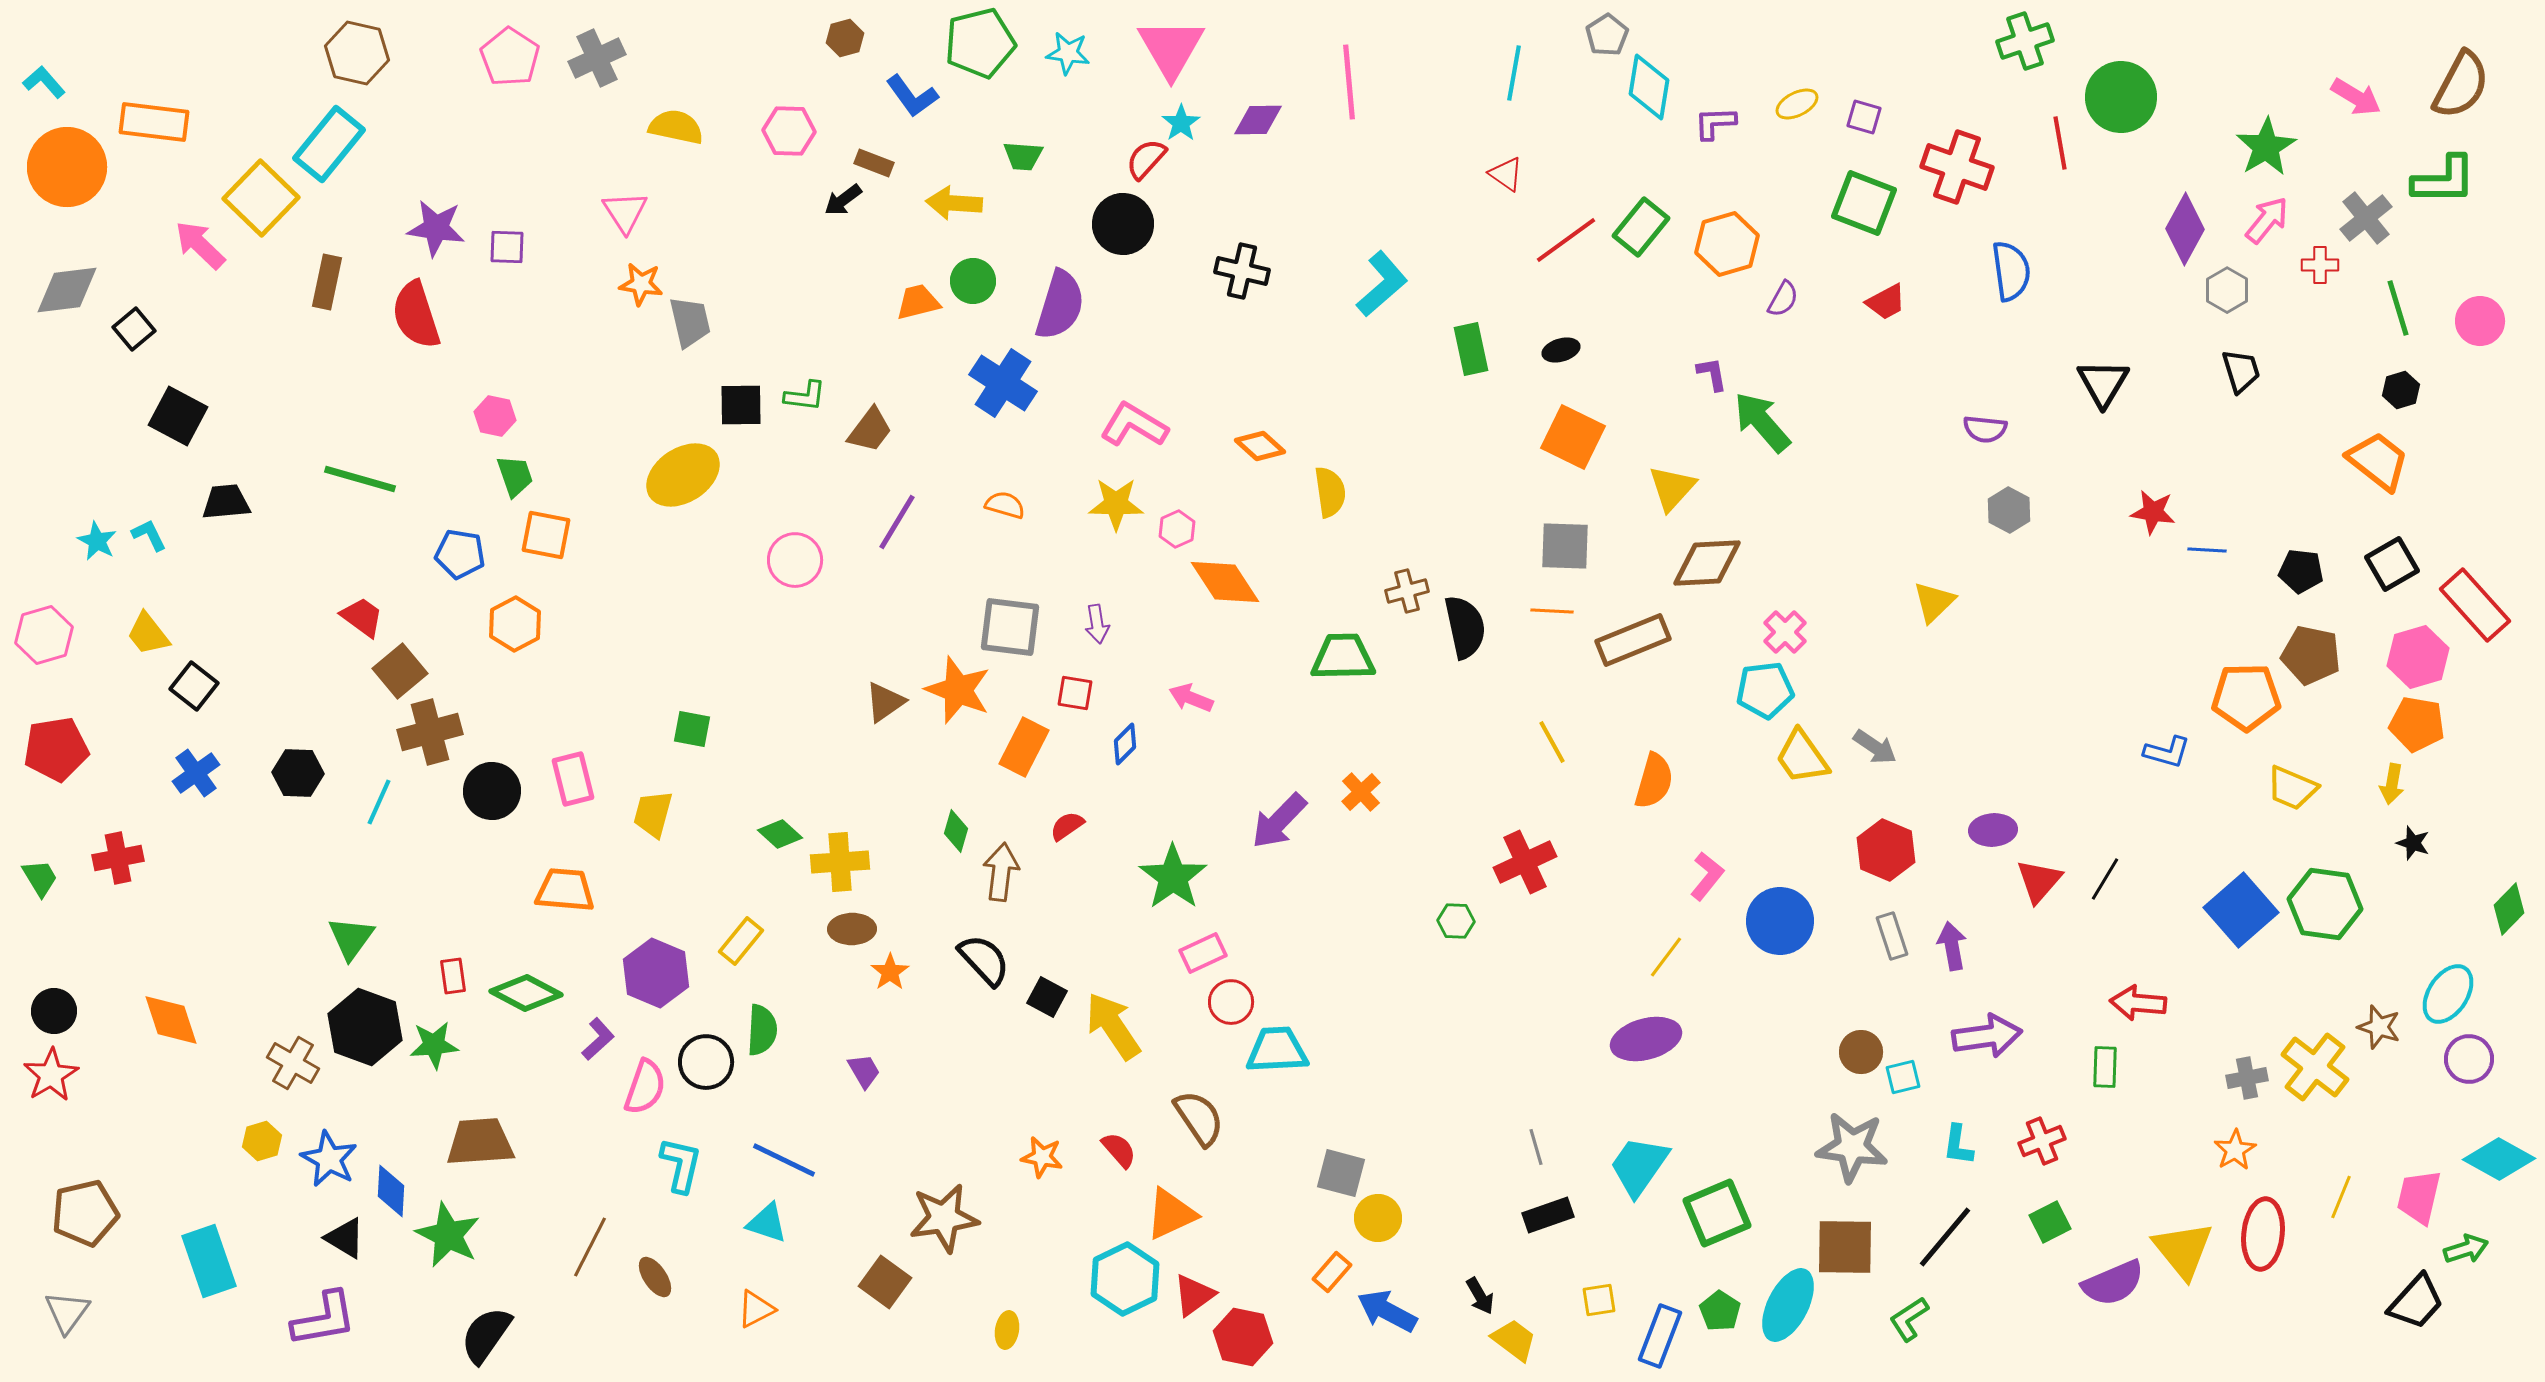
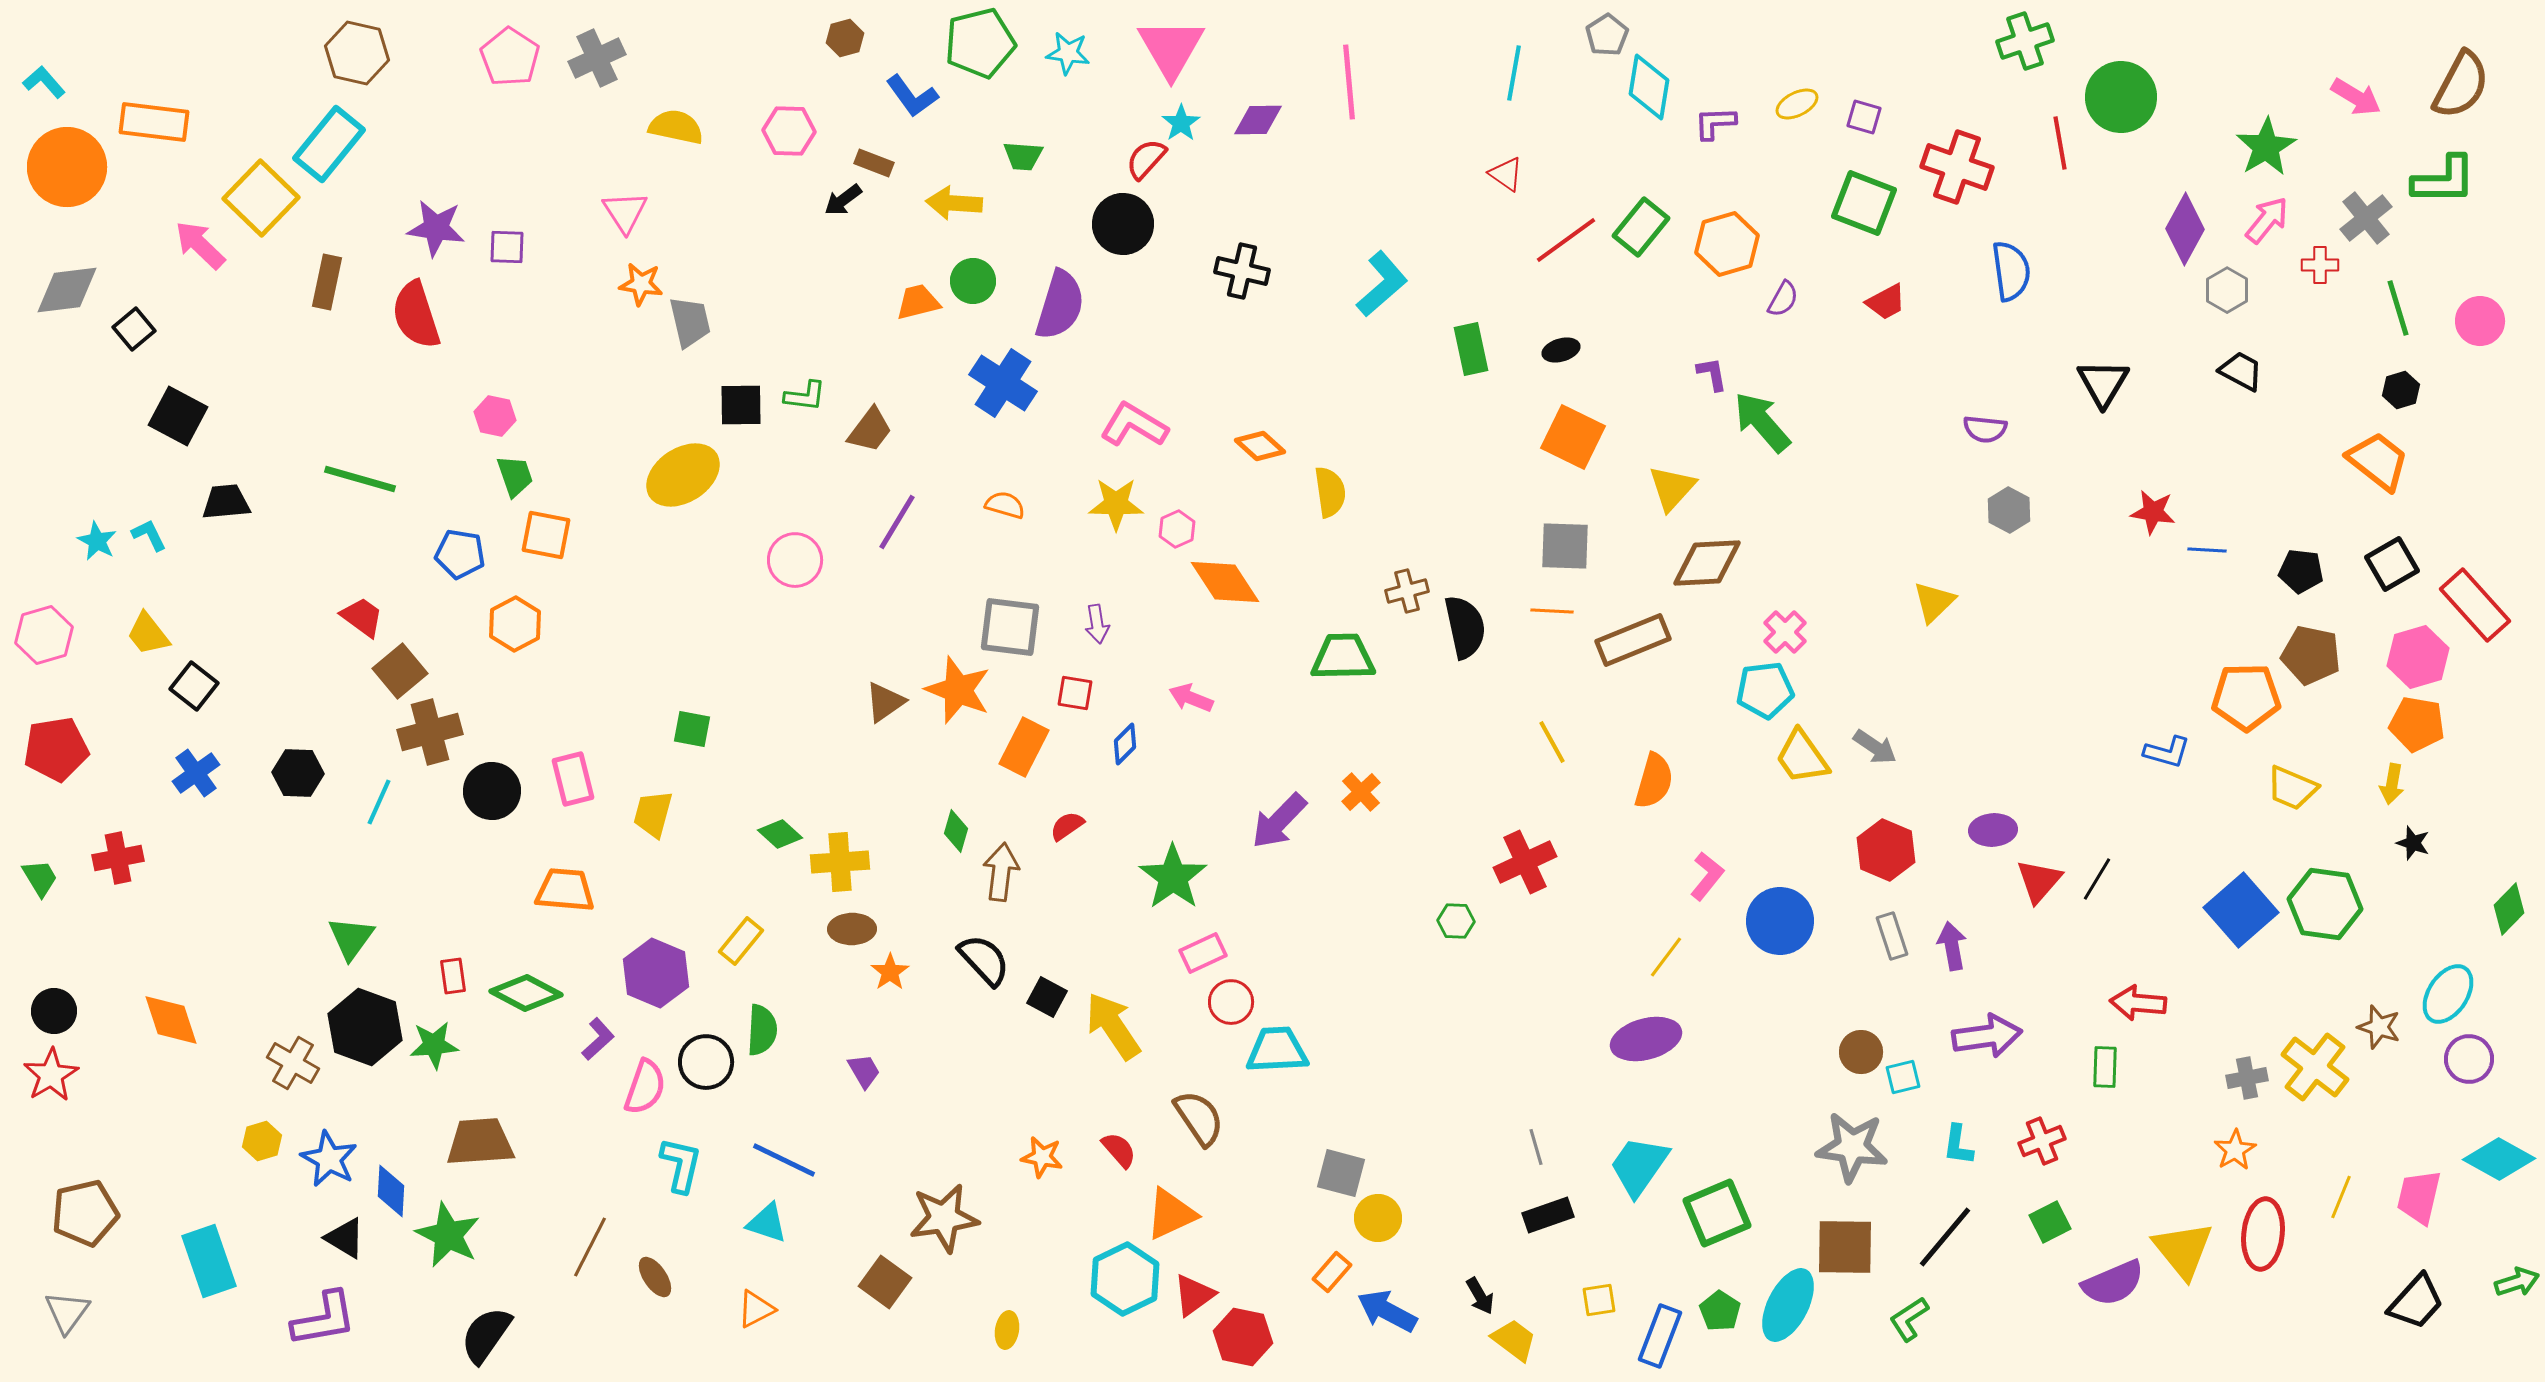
black trapezoid at (2241, 371): rotated 45 degrees counterclockwise
black line at (2105, 879): moved 8 px left
green arrow at (2466, 1249): moved 51 px right, 33 px down
